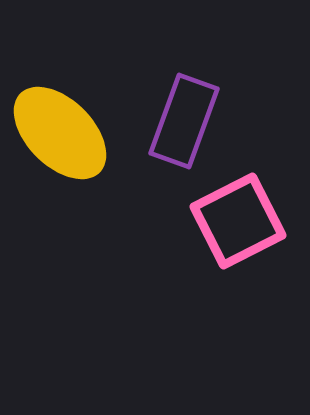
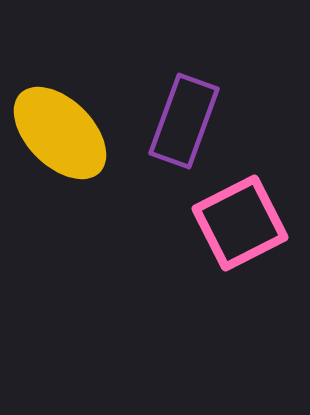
pink square: moved 2 px right, 2 px down
